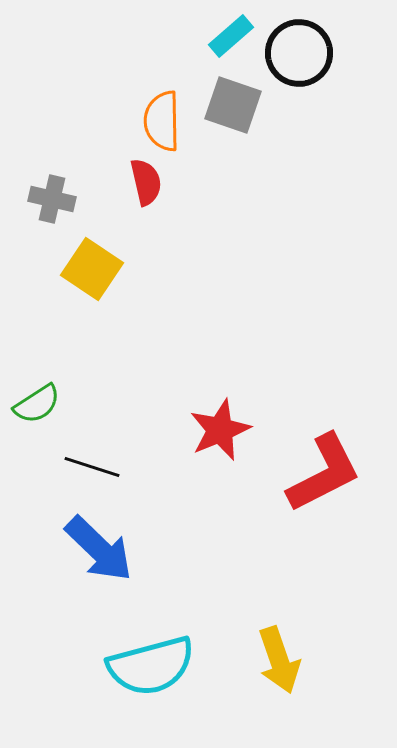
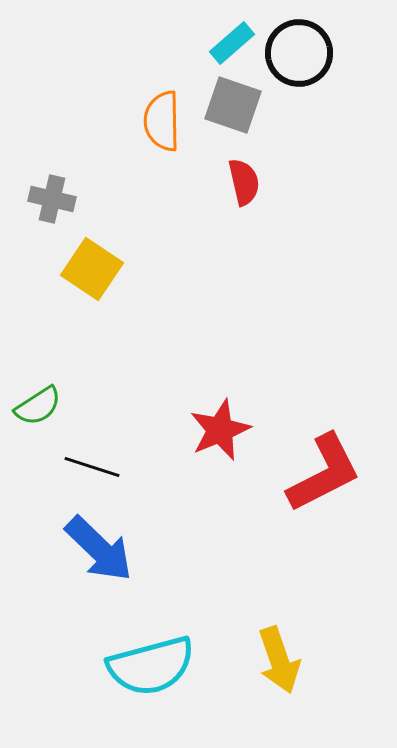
cyan rectangle: moved 1 px right, 7 px down
red semicircle: moved 98 px right
green semicircle: moved 1 px right, 2 px down
